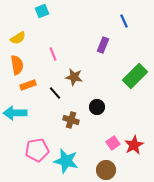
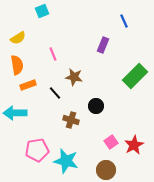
black circle: moved 1 px left, 1 px up
pink square: moved 2 px left, 1 px up
